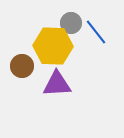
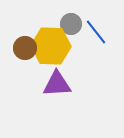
gray circle: moved 1 px down
yellow hexagon: moved 2 px left
brown circle: moved 3 px right, 18 px up
